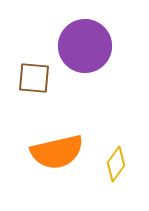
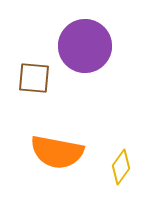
orange semicircle: rotated 24 degrees clockwise
yellow diamond: moved 5 px right, 3 px down
